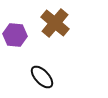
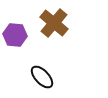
brown cross: moved 1 px left
